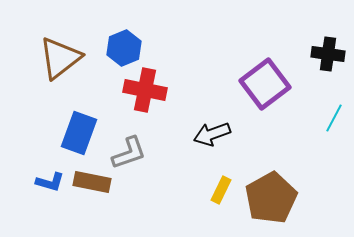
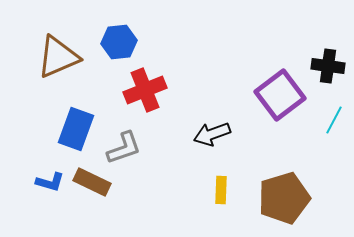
blue hexagon: moved 5 px left, 6 px up; rotated 16 degrees clockwise
black cross: moved 12 px down
brown triangle: moved 2 px left, 1 px up; rotated 15 degrees clockwise
purple square: moved 15 px right, 11 px down
red cross: rotated 33 degrees counterclockwise
cyan line: moved 2 px down
blue rectangle: moved 3 px left, 4 px up
gray L-shape: moved 5 px left, 5 px up
brown rectangle: rotated 15 degrees clockwise
yellow rectangle: rotated 24 degrees counterclockwise
brown pentagon: moved 13 px right; rotated 12 degrees clockwise
